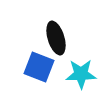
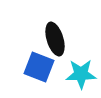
black ellipse: moved 1 px left, 1 px down
